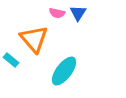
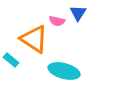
pink semicircle: moved 8 px down
orange triangle: rotated 16 degrees counterclockwise
cyan ellipse: rotated 68 degrees clockwise
